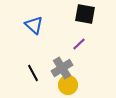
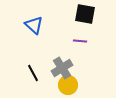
purple line: moved 1 px right, 3 px up; rotated 48 degrees clockwise
